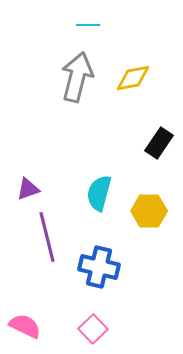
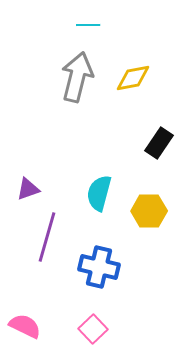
purple line: rotated 30 degrees clockwise
